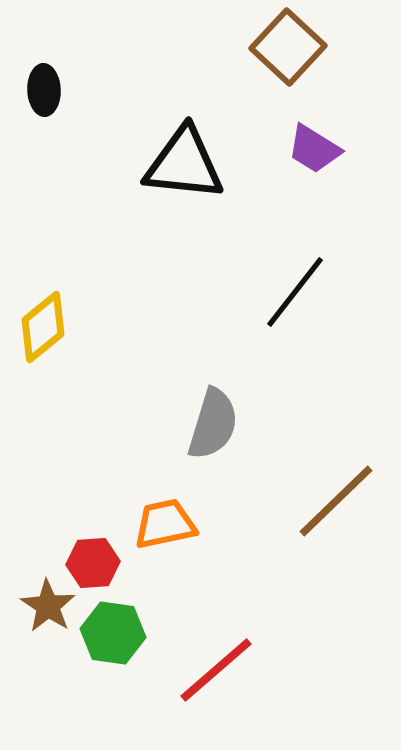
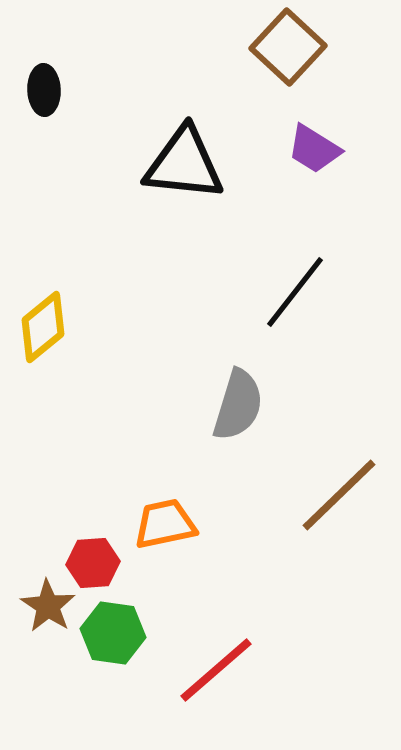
gray semicircle: moved 25 px right, 19 px up
brown line: moved 3 px right, 6 px up
